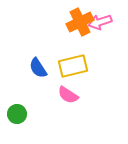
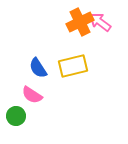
pink arrow: rotated 55 degrees clockwise
pink semicircle: moved 36 px left
green circle: moved 1 px left, 2 px down
